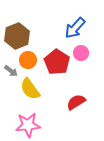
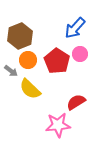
brown hexagon: moved 3 px right
pink circle: moved 1 px left, 1 px down
red pentagon: moved 1 px up
yellow semicircle: rotated 10 degrees counterclockwise
pink star: moved 30 px right
